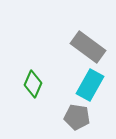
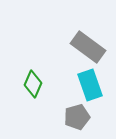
cyan rectangle: rotated 48 degrees counterclockwise
gray pentagon: rotated 25 degrees counterclockwise
